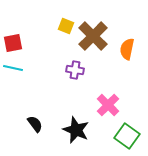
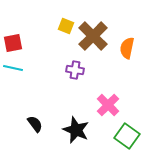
orange semicircle: moved 1 px up
